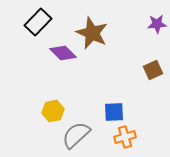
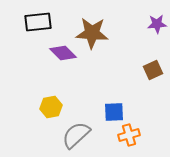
black rectangle: rotated 40 degrees clockwise
brown star: rotated 20 degrees counterclockwise
yellow hexagon: moved 2 px left, 4 px up
orange cross: moved 4 px right, 2 px up
